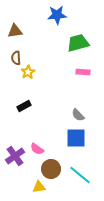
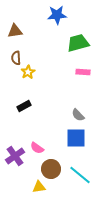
pink semicircle: moved 1 px up
